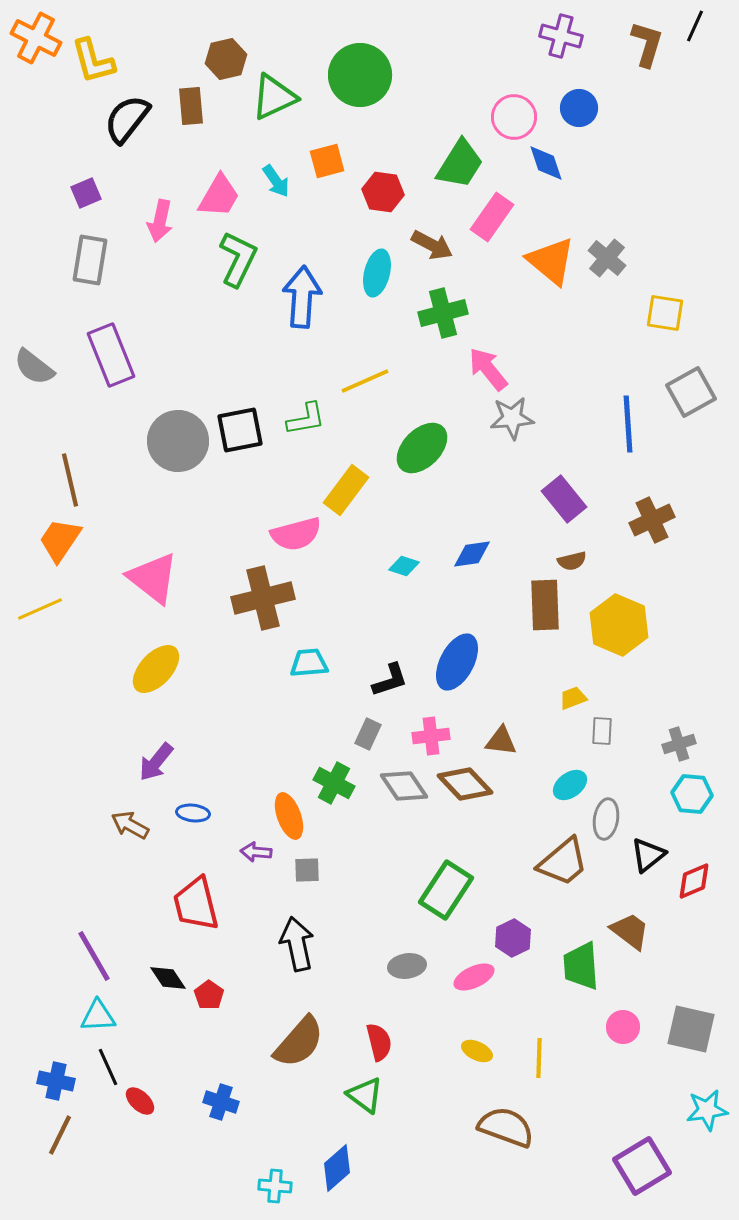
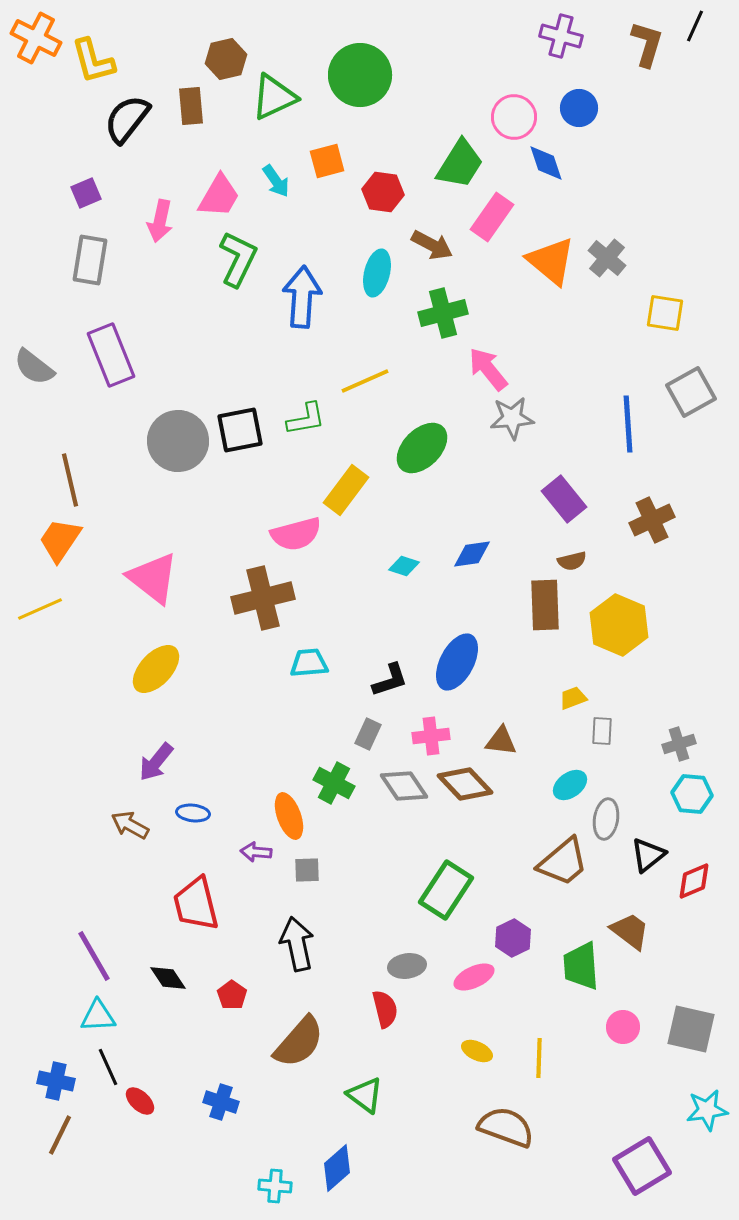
red pentagon at (209, 995): moved 23 px right
red semicircle at (379, 1042): moved 6 px right, 33 px up
